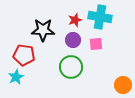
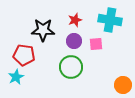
cyan cross: moved 10 px right, 3 px down
purple circle: moved 1 px right, 1 px down
